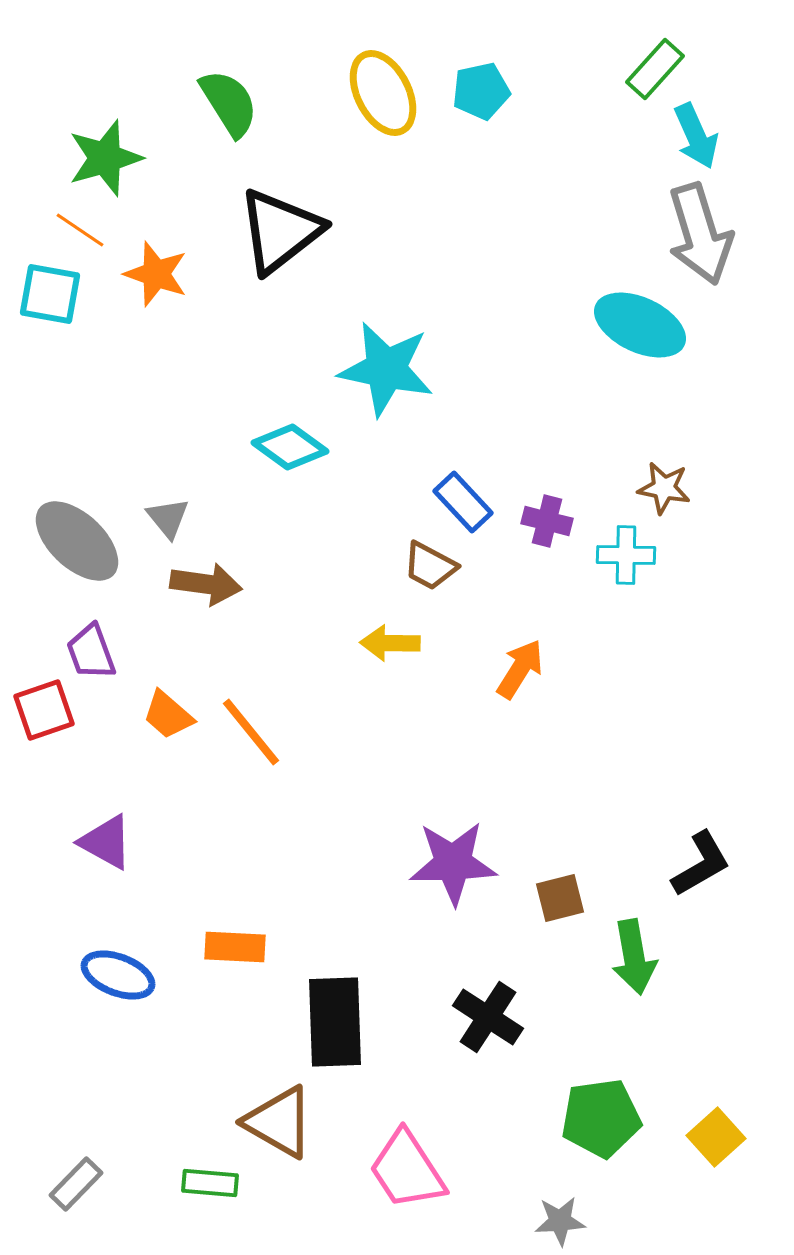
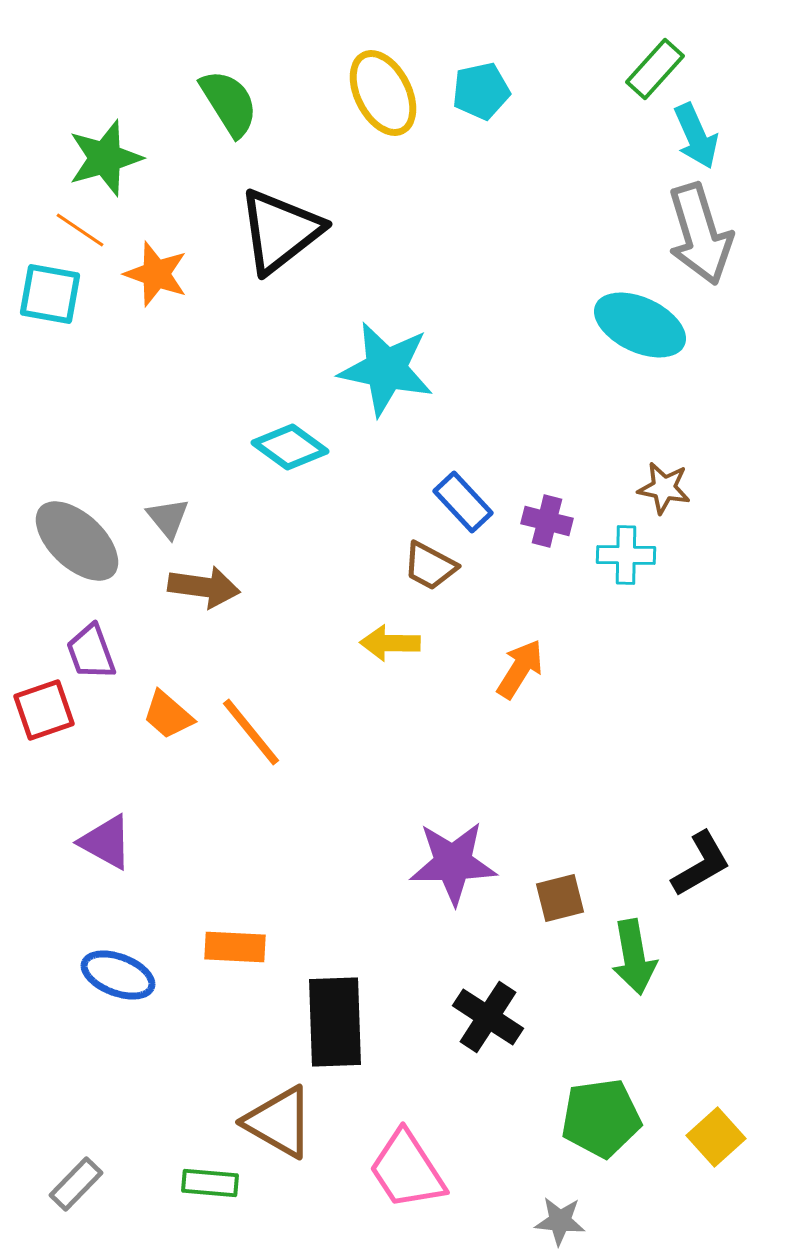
brown arrow at (206, 584): moved 2 px left, 3 px down
gray star at (560, 1221): rotated 9 degrees clockwise
